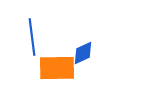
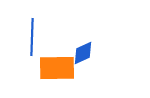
blue line: rotated 9 degrees clockwise
